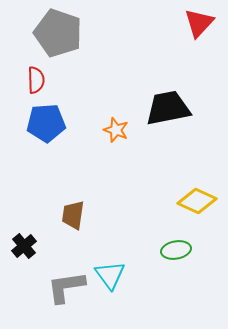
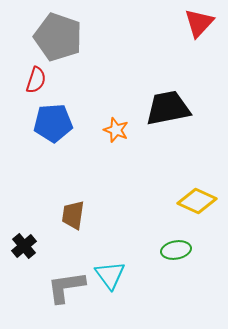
gray pentagon: moved 4 px down
red semicircle: rotated 20 degrees clockwise
blue pentagon: moved 7 px right
